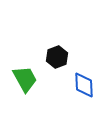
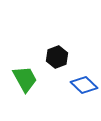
blue diamond: rotated 44 degrees counterclockwise
